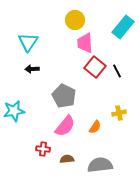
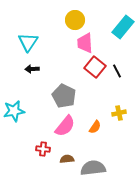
gray semicircle: moved 7 px left, 3 px down
